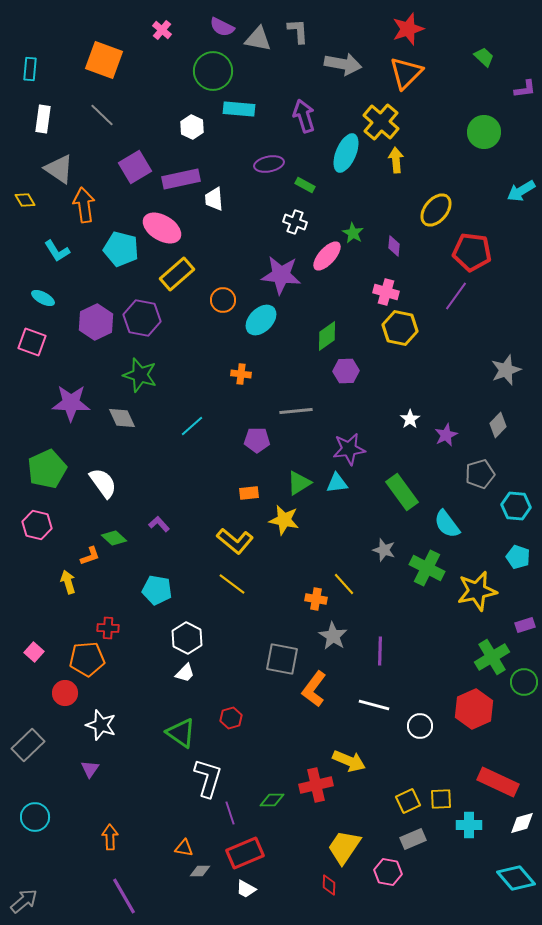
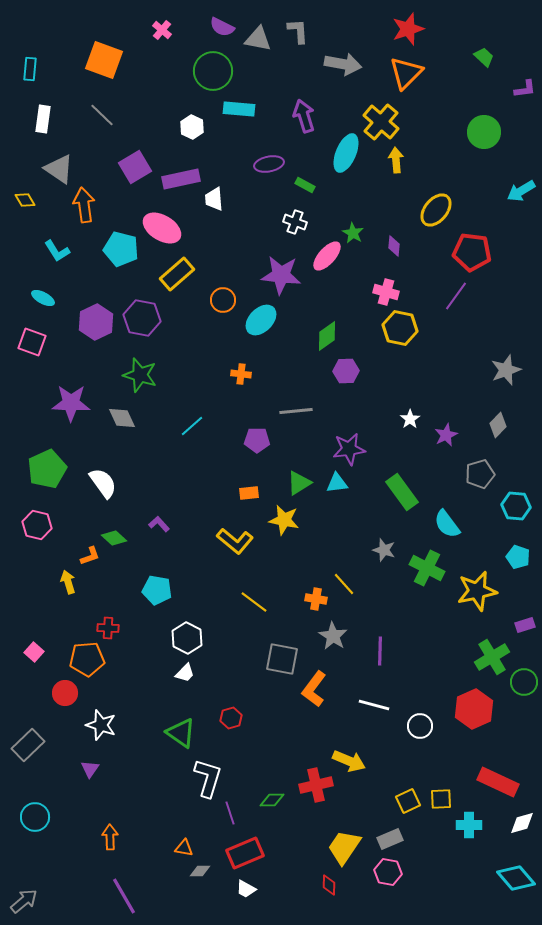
yellow line at (232, 584): moved 22 px right, 18 px down
gray rectangle at (413, 839): moved 23 px left
